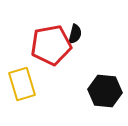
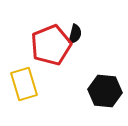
red pentagon: rotated 12 degrees counterclockwise
yellow rectangle: moved 2 px right
